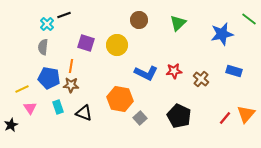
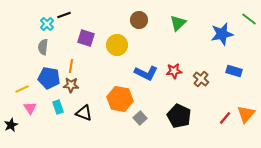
purple square: moved 5 px up
